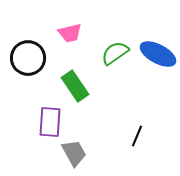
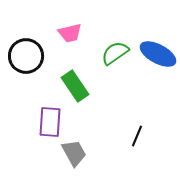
black circle: moved 2 px left, 2 px up
